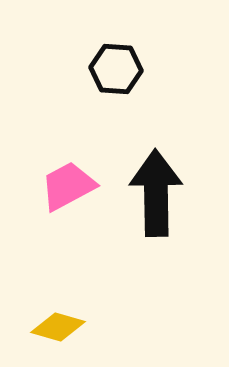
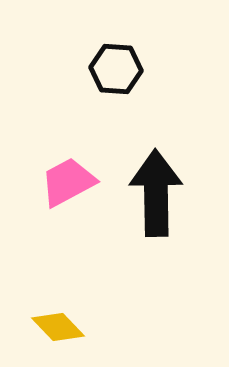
pink trapezoid: moved 4 px up
yellow diamond: rotated 30 degrees clockwise
